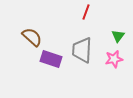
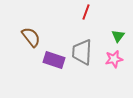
brown semicircle: moved 1 px left; rotated 10 degrees clockwise
gray trapezoid: moved 2 px down
purple rectangle: moved 3 px right, 1 px down
